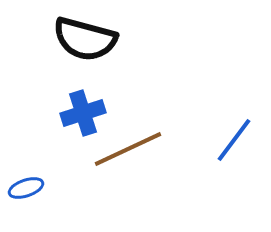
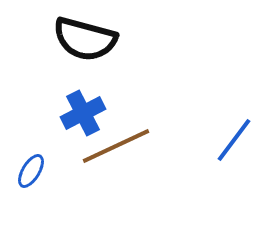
blue cross: rotated 9 degrees counterclockwise
brown line: moved 12 px left, 3 px up
blue ellipse: moved 5 px right, 17 px up; rotated 40 degrees counterclockwise
